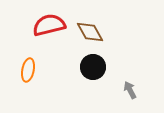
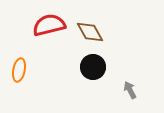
orange ellipse: moved 9 px left
